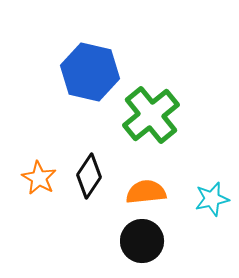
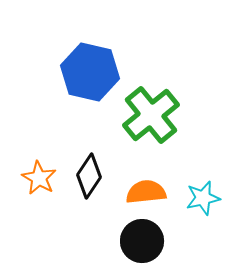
cyan star: moved 9 px left, 1 px up
